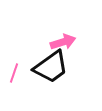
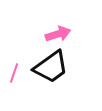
pink arrow: moved 5 px left, 8 px up
